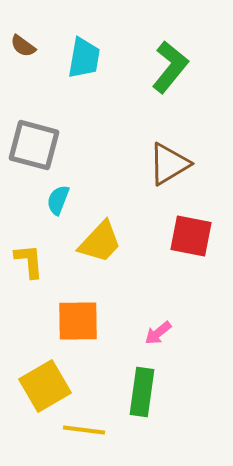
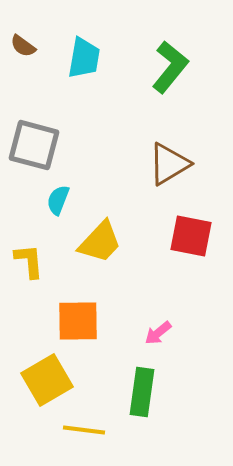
yellow square: moved 2 px right, 6 px up
